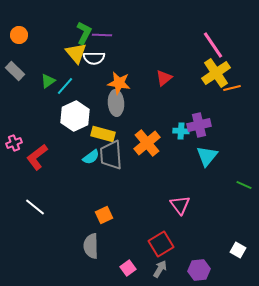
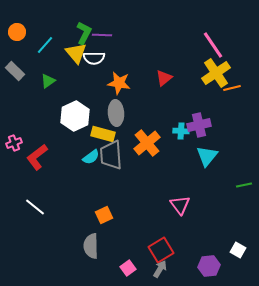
orange circle: moved 2 px left, 3 px up
cyan line: moved 20 px left, 41 px up
gray ellipse: moved 10 px down
green line: rotated 35 degrees counterclockwise
red square: moved 6 px down
purple hexagon: moved 10 px right, 4 px up
